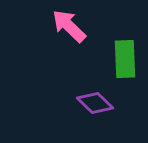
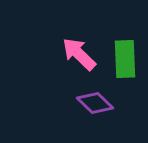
pink arrow: moved 10 px right, 28 px down
